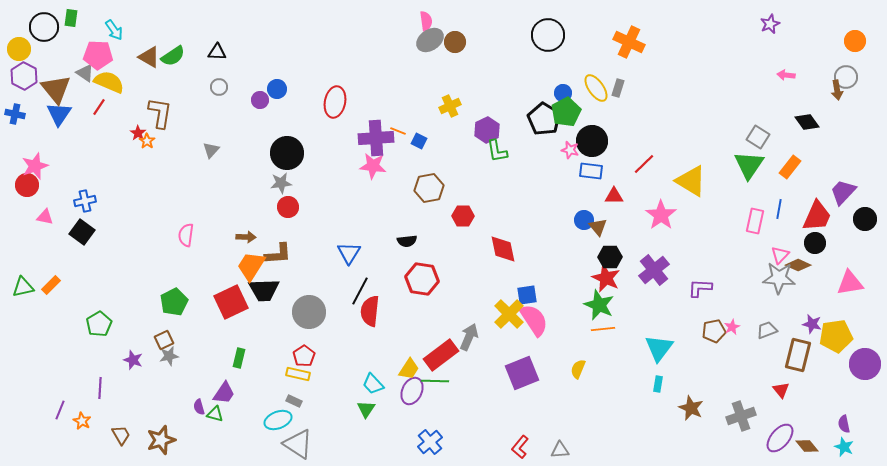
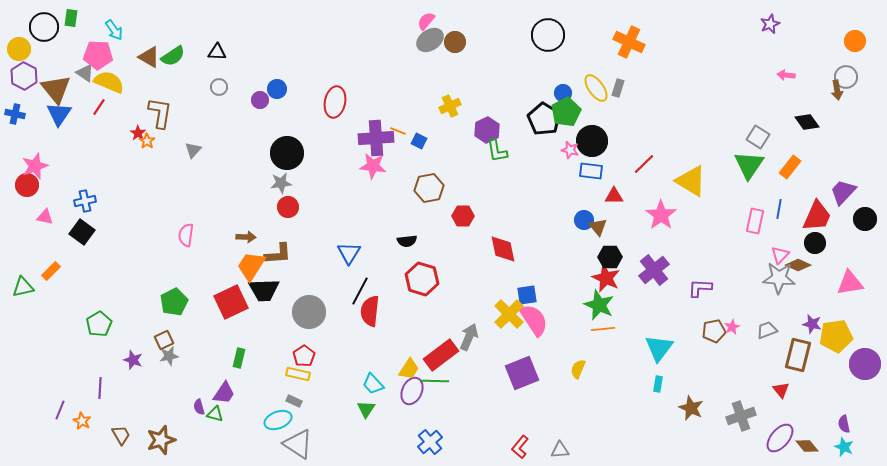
pink semicircle at (426, 21): rotated 132 degrees counterclockwise
gray triangle at (211, 150): moved 18 px left
red hexagon at (422, 279): rotated 8 degrees clockwise
orange rectangle at (51, 285): moved 14 px up
